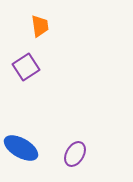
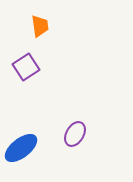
blue ellipse: rotated 68 degrees counterclockwise
purple ellipse: moved 20 px up
